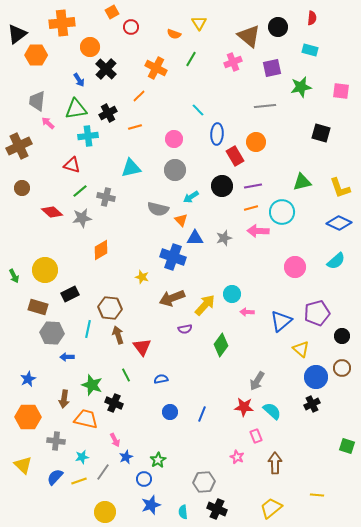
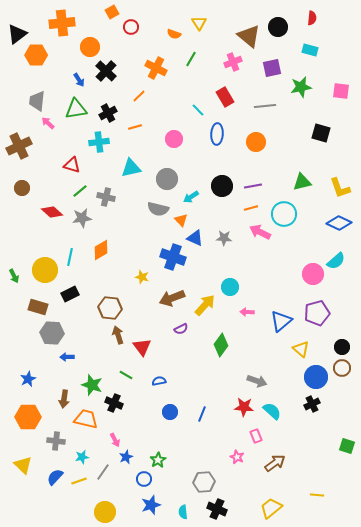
black cross at (106, 69): moved 2 px down
cyan cross at (88, 136): moved 11 px right, 6 px down
red rectangle at (235, 156): moved 10 px left, 59 px up
gray circle at (175, 170): moved 8 px left, 9 px down
cyan circle at (282, 212): moved 2 px right, 2 px down
pink arrow at (258, 231): moved 2 px right, 1 px down; rotated 25 degrees clockwise
blue triangle at (195, 238): rotated 24 degrees clockwise
gray star at (224, 238): rotated 21 degrees clockwise
pink circle at (295, 267): moved 18 px right, 7 px down
cyan circle at (232, 294): moved 2 px left, 7 px up
cyan line at (88, 329): moved 18 px left, 72 px up
purple semicircle at (185, 329): moved 4 px left; rotated 16 degrees counterclockwise
black circle at (342, 336): moved 11 px down
green line at (126, 375): rotated 32 degrees counterclockwise
blue semicircle at (161, 379): moved 2 px left, 2 px down
gray arrow at (257, 381): rotated 102 degrees counterclockwise
brown arrow at (275, 463): rotated 55 degrees clockwise
